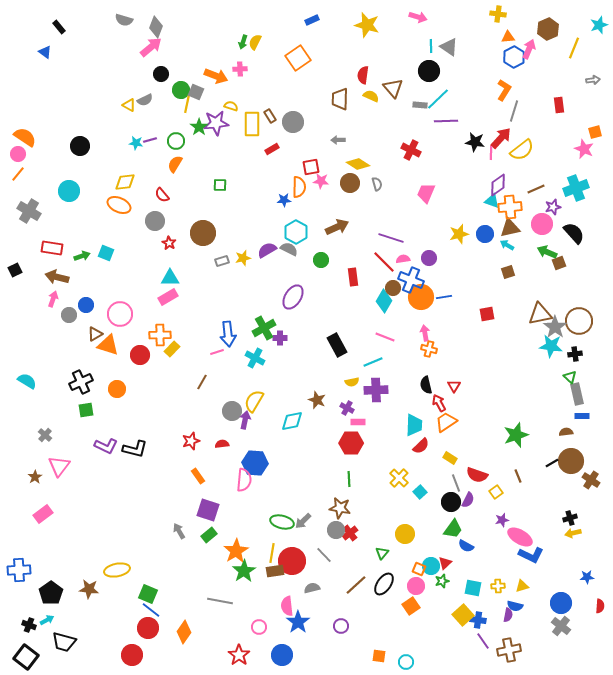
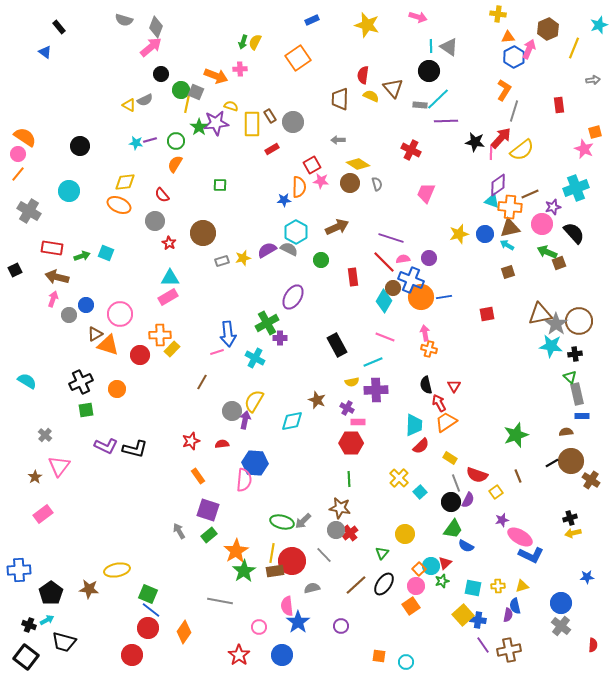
red square at (311, 167): moved 1 px right, 2 px up; rotated 18 degrees counterclockwise
brown line at (536, 189): moved 6 px left, 5 px down
orange cross at (510, 207): rotated 10 degrees clockwise
gray star at (555, 327): moved 1 px right, 3 px up
green cross at (264, 328): moved 3 px right, 5 px up
orange square at (419, 569): rotated 24 degrees clockwise
blue semicircle at (515, 606): rotated 63 degrees clockwise
red semicircle at (600, 606): moved 7 px left, 39 px down
purple line at (483, 641): moved 4 px down
